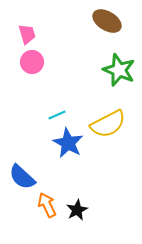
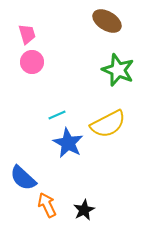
green star: moved 1 px left
blue semicircle: moved 1 px right, 1 px down
black star: moved 7 px right
